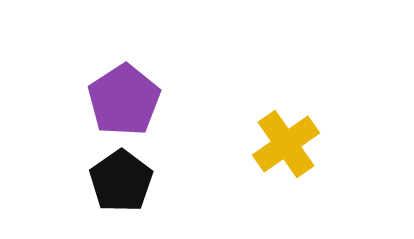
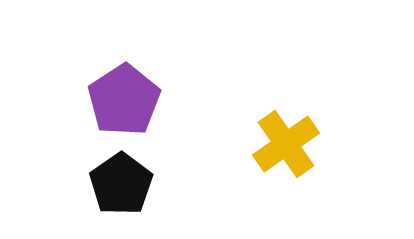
black pentagon: moved 3 px down
